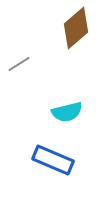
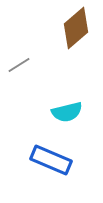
gray line: moved 1 px down
blue rectangle: moved 2 px left
